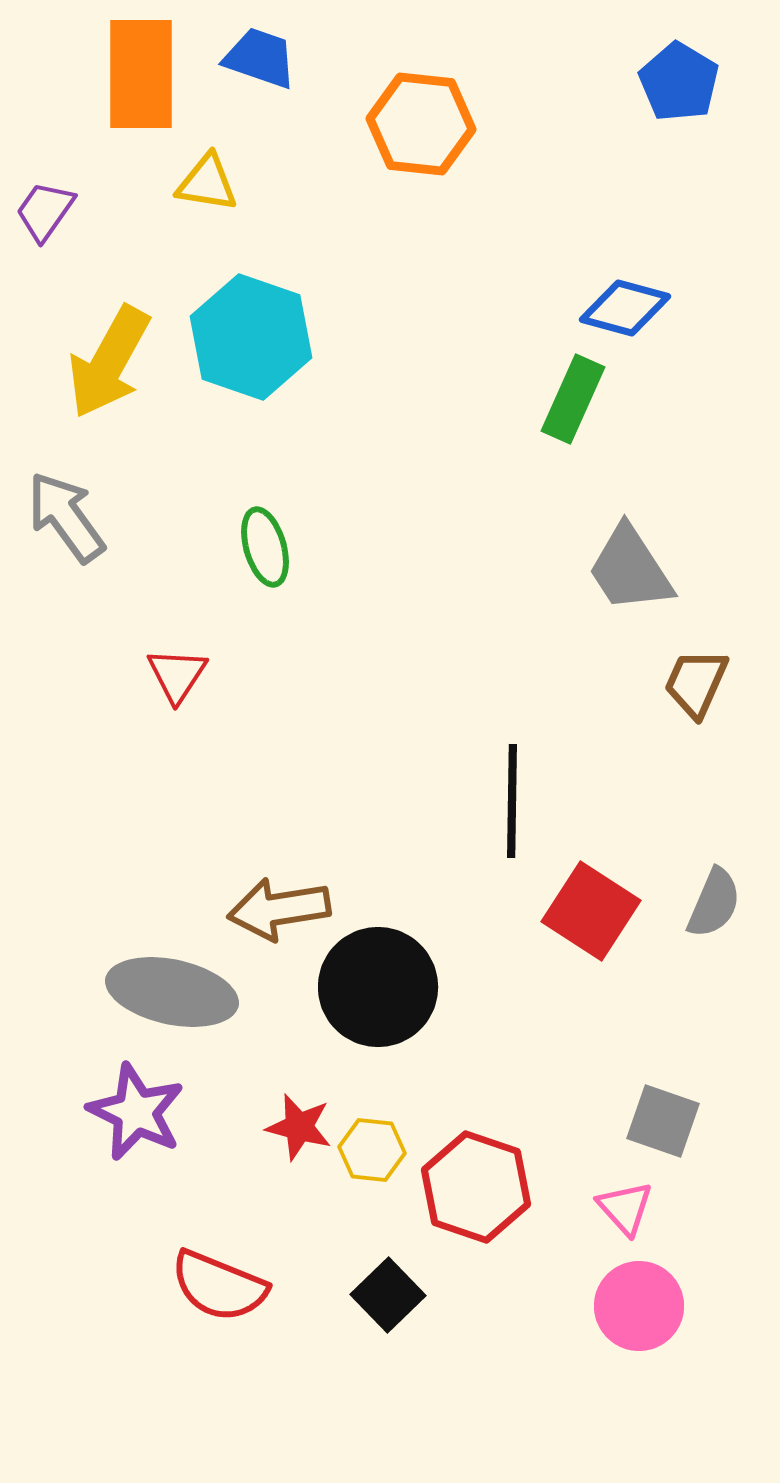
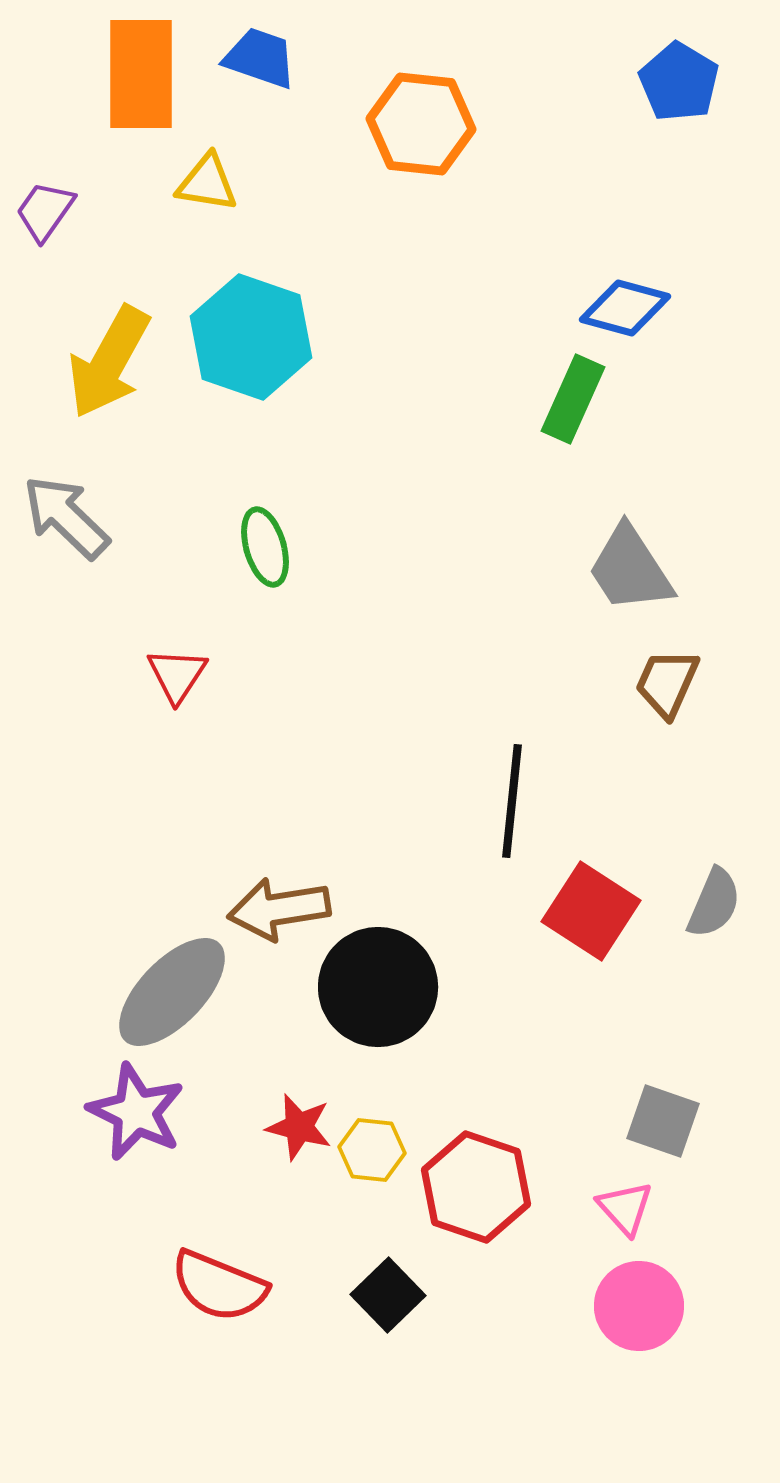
gray arrow: rotated 10 degrees counterclockwise
brown trapezoid: moved 29 px left
black line: rotated 5 degrees clockwise
gray ellipse: rotated 58 degrees counterclockwise
